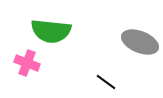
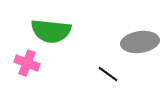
gray ellipse: rotated 30 degrees counterclockwise
black line: moved 2 px right, 8 px up
